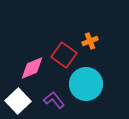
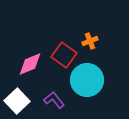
pink diamond: moved 2 px left, 4 px up
cyan circle: moved 1 px right, 4 px up
white square: moved 1 px left
